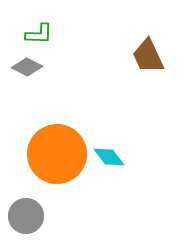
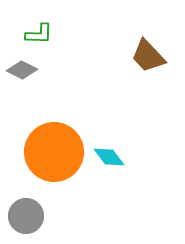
brown trapezoid: rotated 18 degrees counterclockwise
gray diamond: moved 5 px left, 3 px down
orange circle: moved 3 px left, 2 px up
